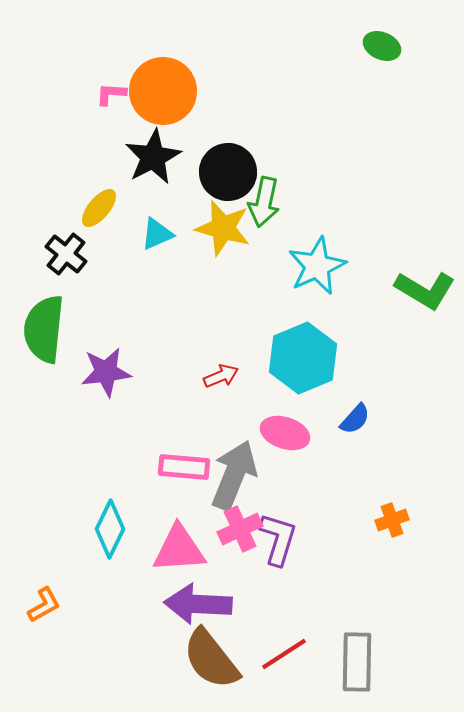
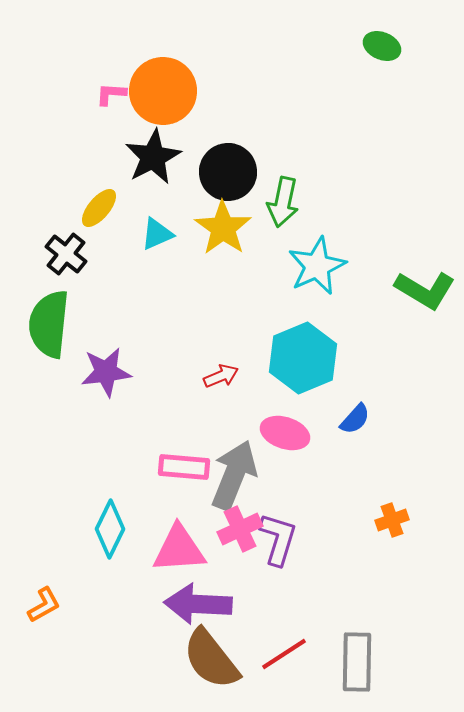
green arrow: moved 19 px right
yellow star: rotated 20 degrees clockwise
green semicircle: moved 5 px right, 5 px up
